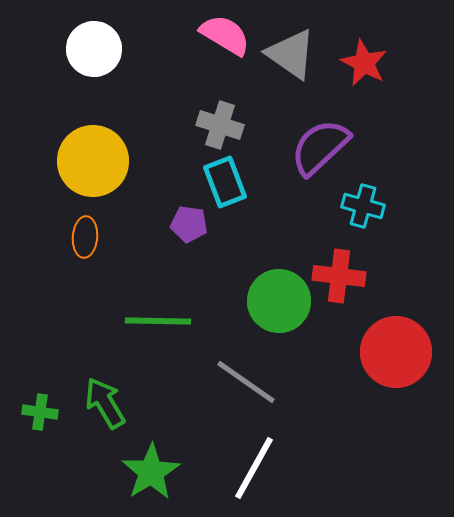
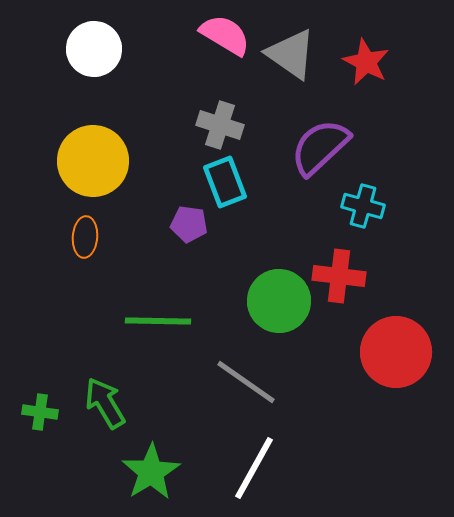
red star: moved 2 px right, 1 px up
